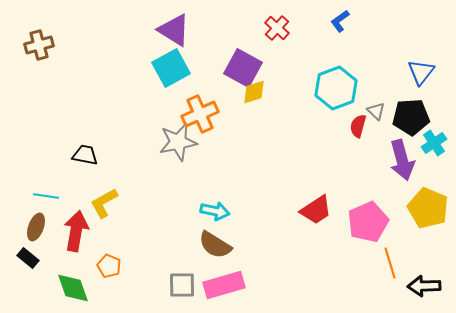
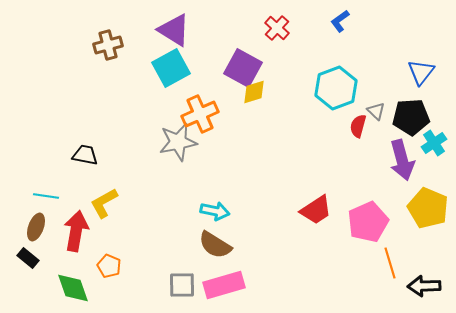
brown cross: moved 69 px right
